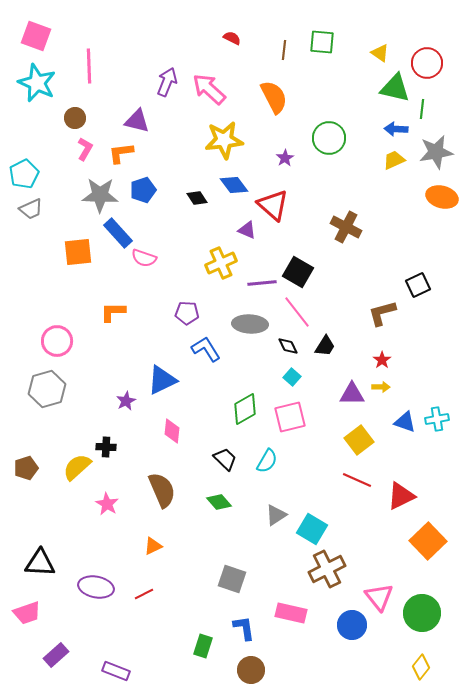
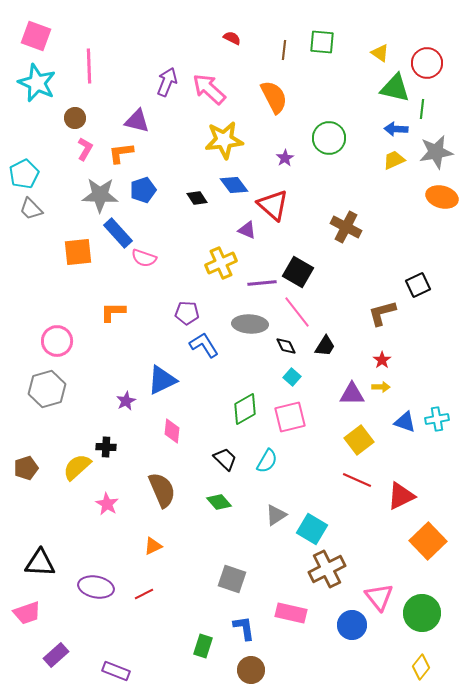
gray trapezoid at (31, 209): rotated 70 degrees clockwise
black diamond at (288, 346): moved 2 px left
blue L-shape at (206, 349): moved 2 px left, 4 px up
